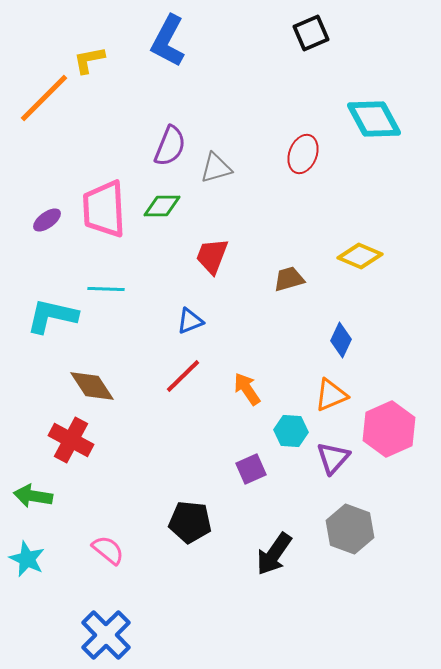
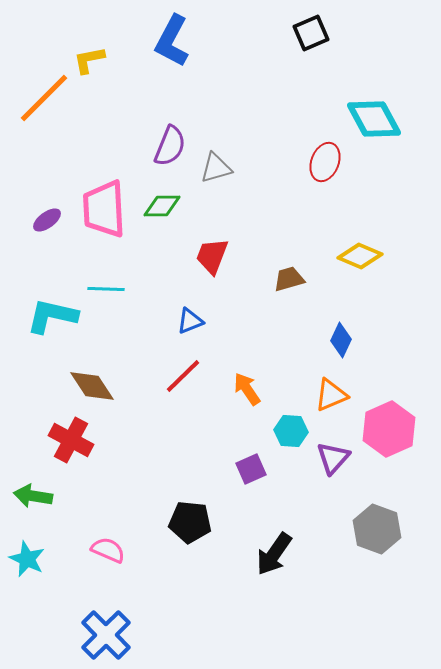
blue L-shape: moved 4 px right
red ellipse: moved 22 px right, 8 px down
gray hexagon: moved 27 px right
pink semicircle: rotated 16 degrees counterclockwise
